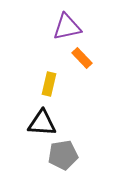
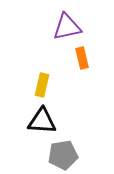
orange rectangle: rotated 30 degrees clockwise
yellow rectangle: moved 7 px left, 1 px down
black triangle: moved 2 px up
